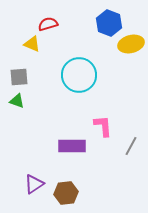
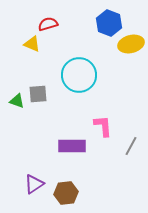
gray square: moved 19 px right, 17 px down
